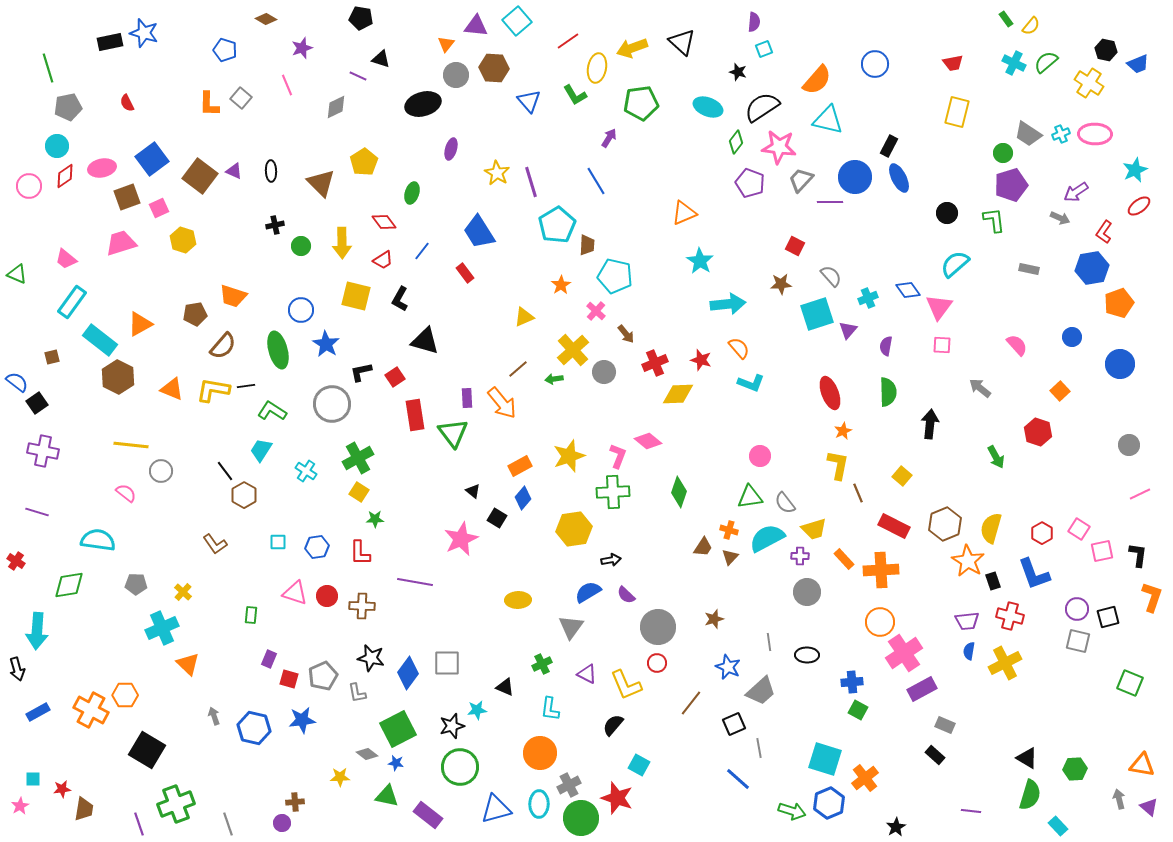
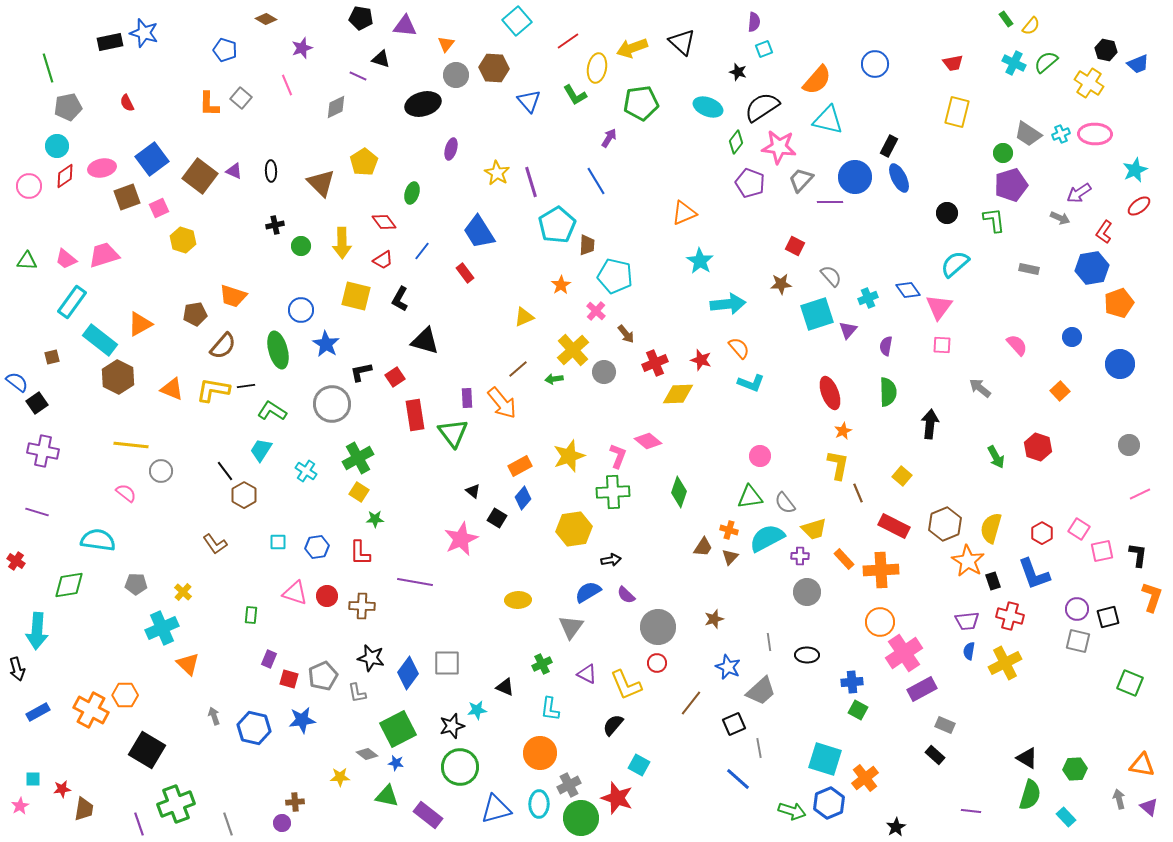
purple triangle at (476, 26): moved 71 px left
purple arrow at (1076, 192): moved 3 px right, 1 px down
pink trapezoid at (121, 243): moved 17 px left, 12 px down
green triangle at (17, 274): moved 10 px right, 13 px up; rotated 20 degrees counterclockwise
red hexagon at (1038, 432): moved 15 px down
cyan rectangle at (1058, 826): moved 8 px right, 9 px up
